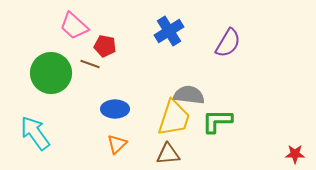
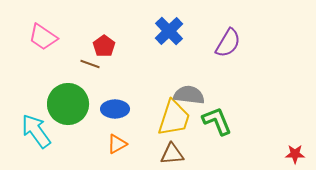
pink trapezoid: moved 31 px left, 11 px down; rotated 8 degrees counterclockwise
blue cross: rotated 12 degrees counterclockwise
red pentagon: moved 1 px left; rotated 25 degrees clockwise
green circle: moved 17 px right, 31 px down
green L-shape: rotated 68 degrees clockwise
cyan arrow: moved 1 px right, 2 px up
orange triangle: rotated 15 degrees clockwise
brown triangle: moved 4 px right
